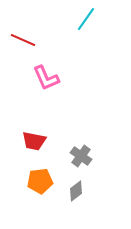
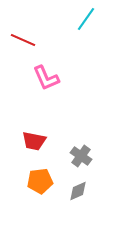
gray diamond: moved 2 px right; rotated 15 degrees clockwise
